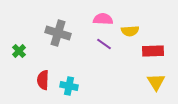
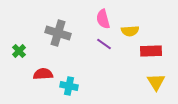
pink semicircle: rotated 108 degrees counterclockwise
red rectangle: moved 2 px left
red semicircle: moved 6 px up; rotated 84 degrees clockwise
